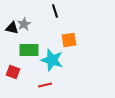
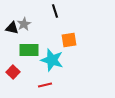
red square: rotated 24 degrees clockwise
